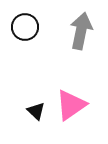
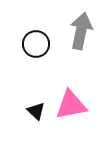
black circle: moved 11 px right, 17 px down
pink triangle: rotated 24 degrees clockwise
